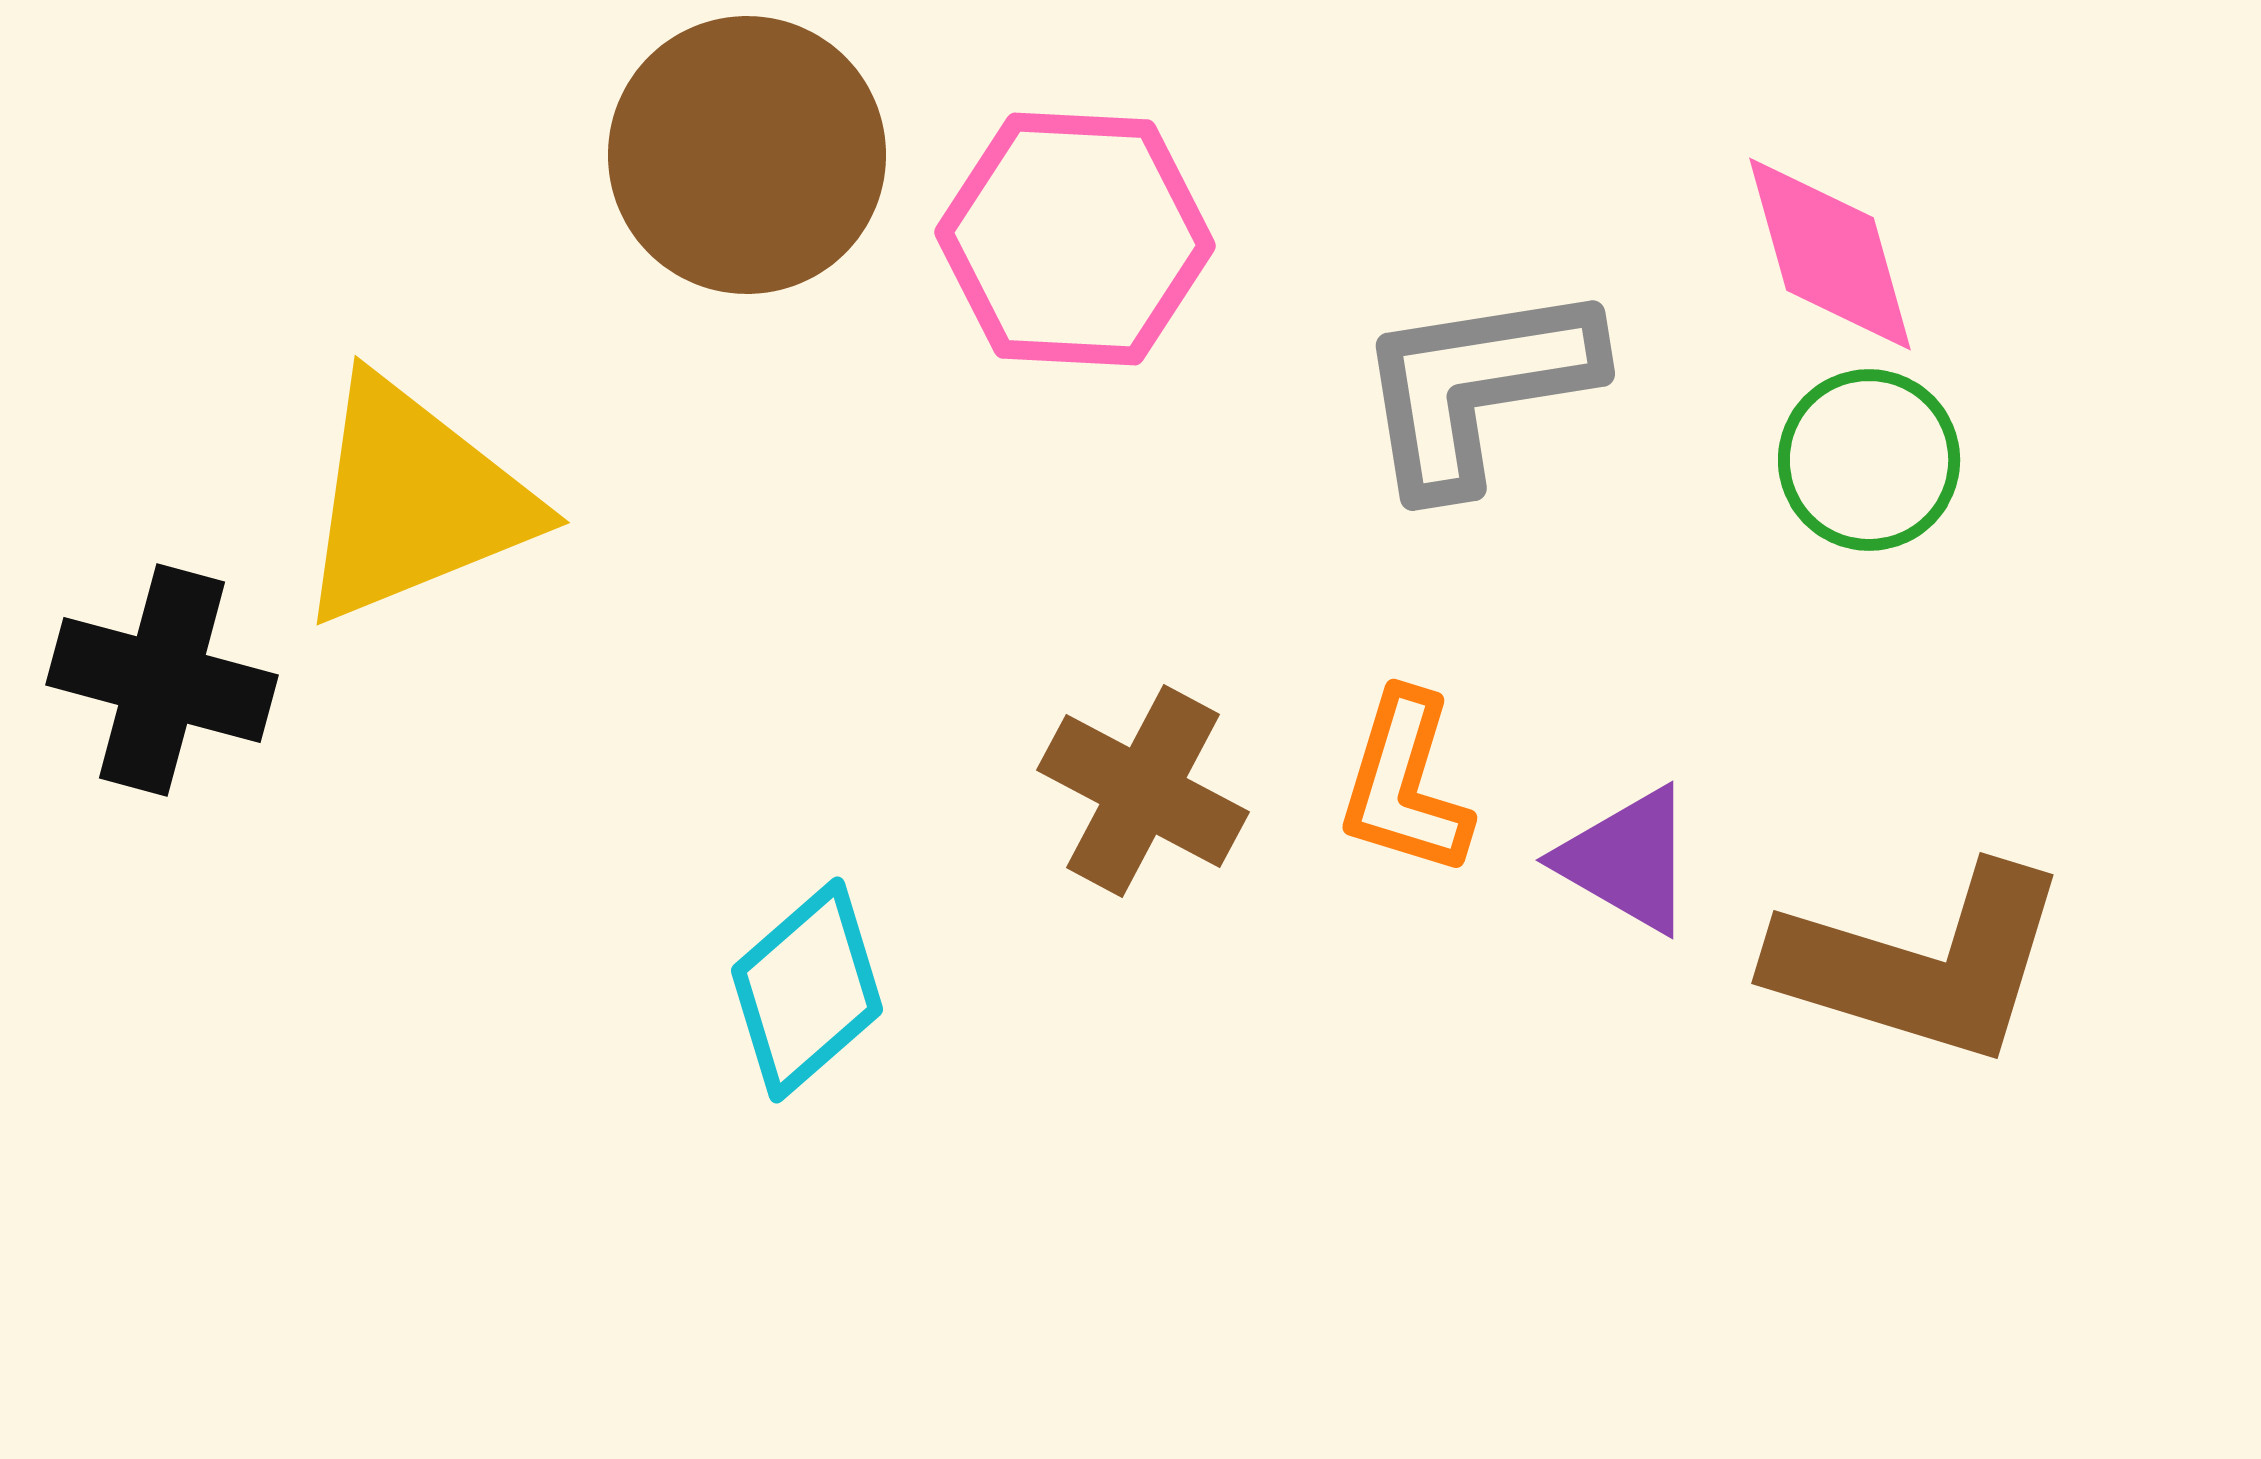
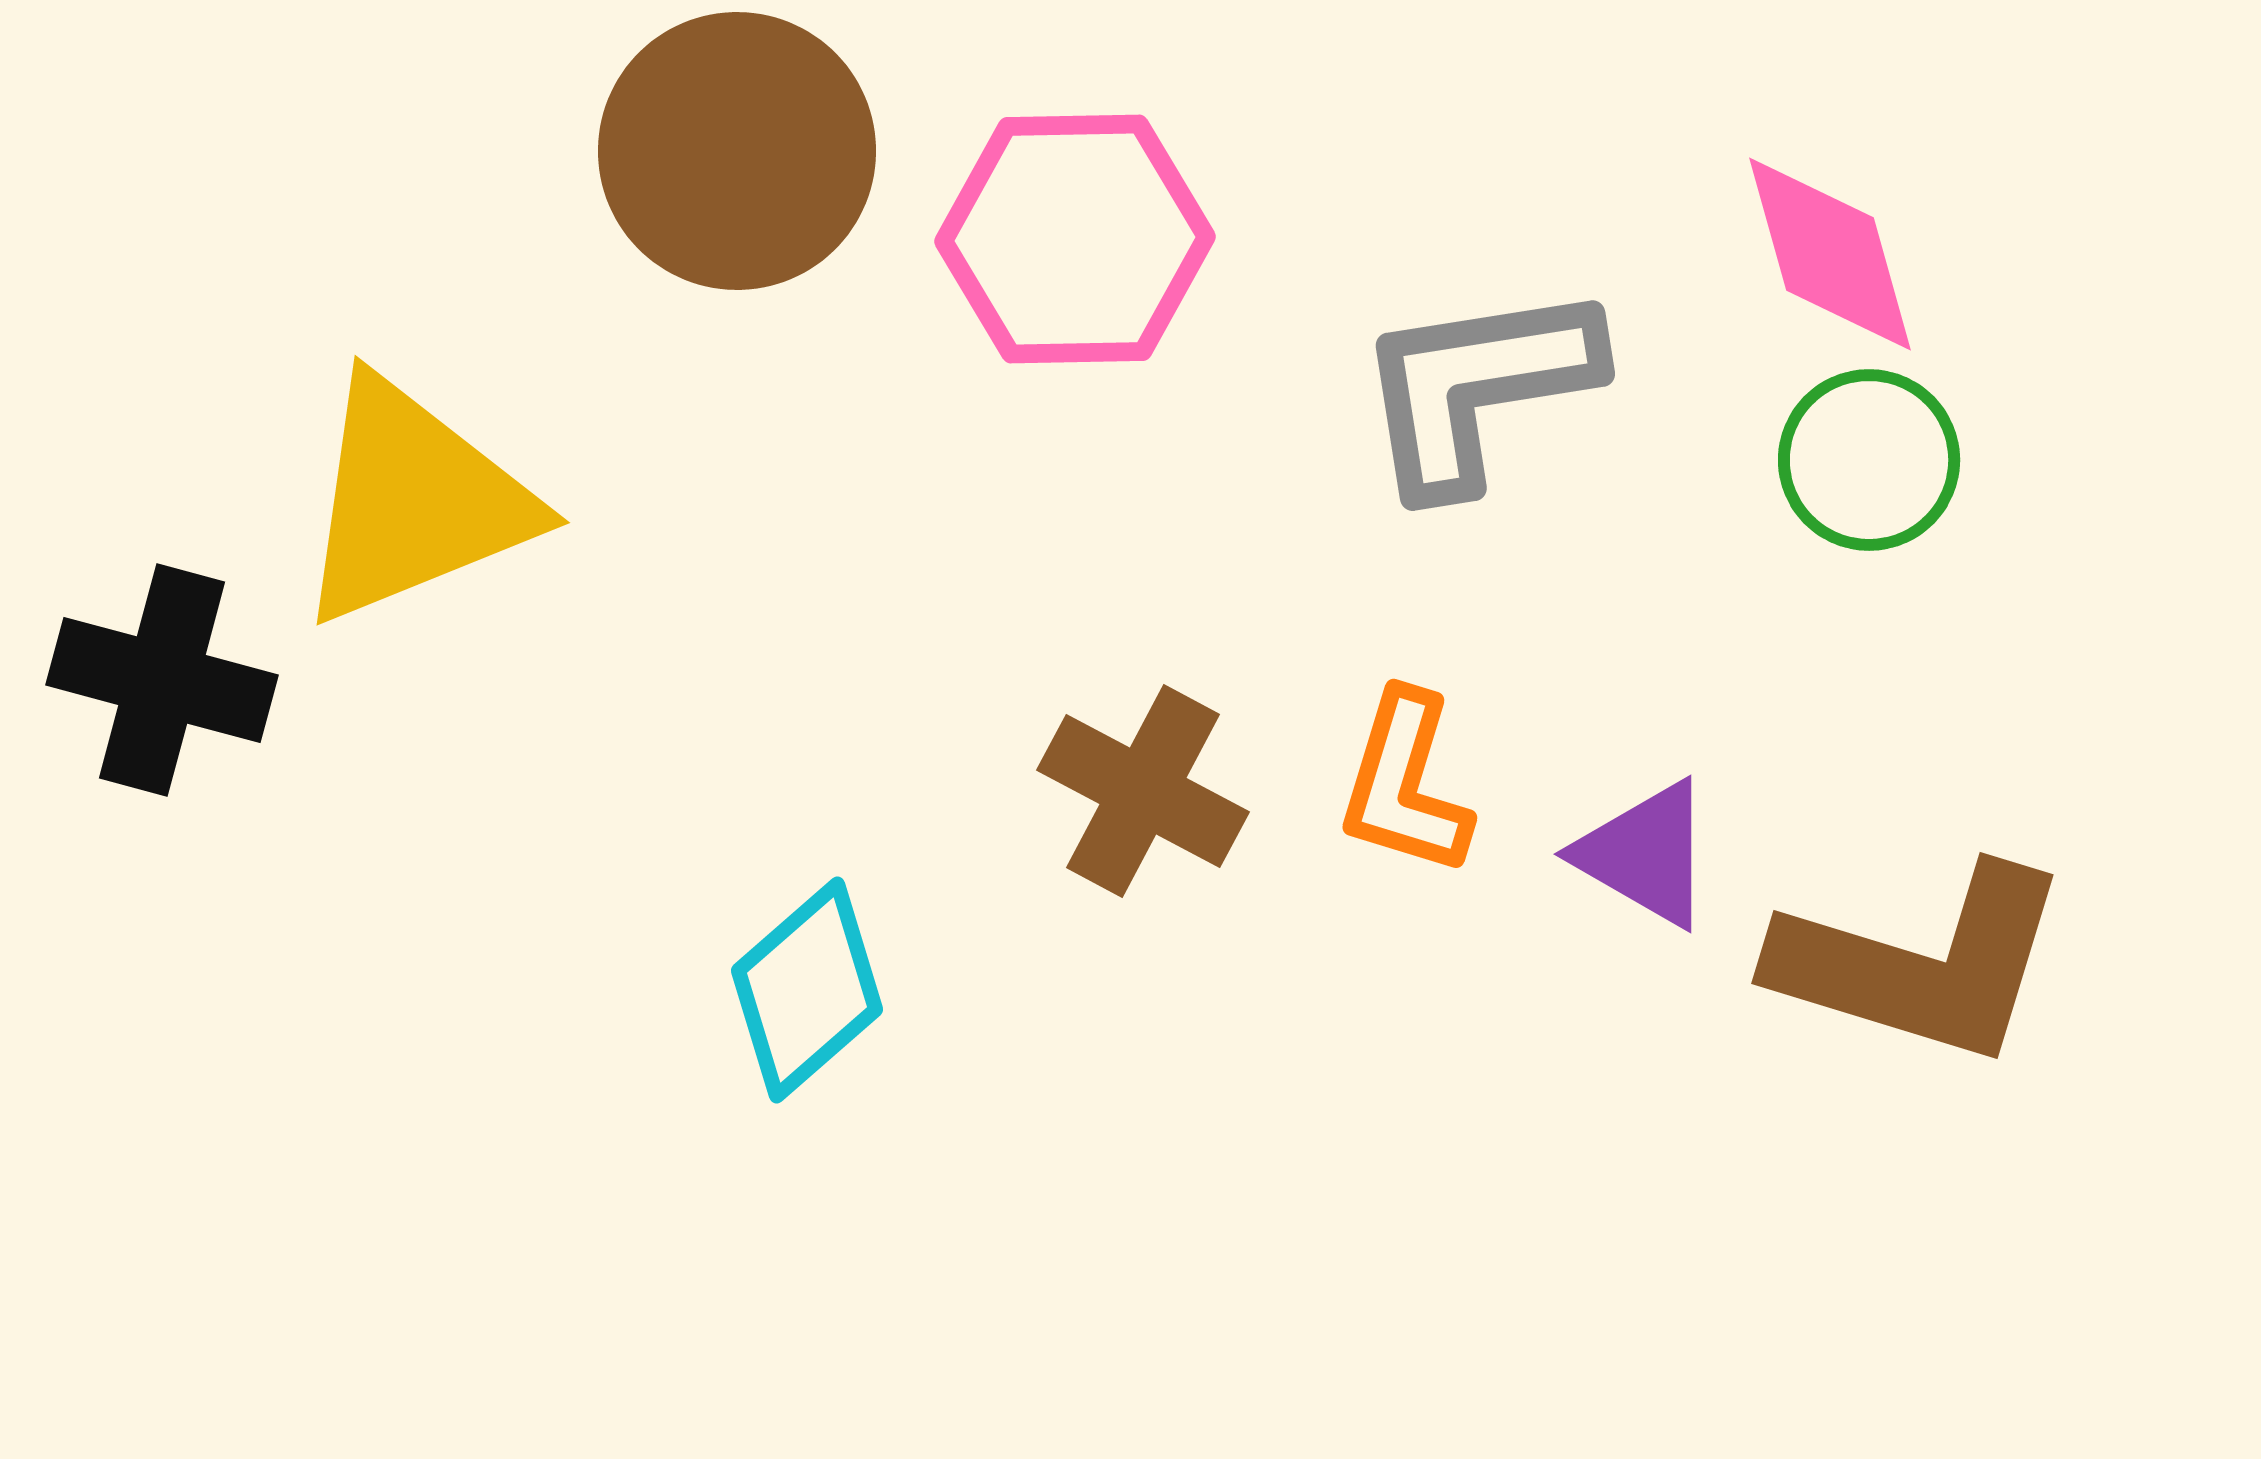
brown circle: moved 10 px left, 4 px up
pink hexagon: rotated 4 degrees counterclockwise
purple triangle: moved 18 px right, 6 px up
